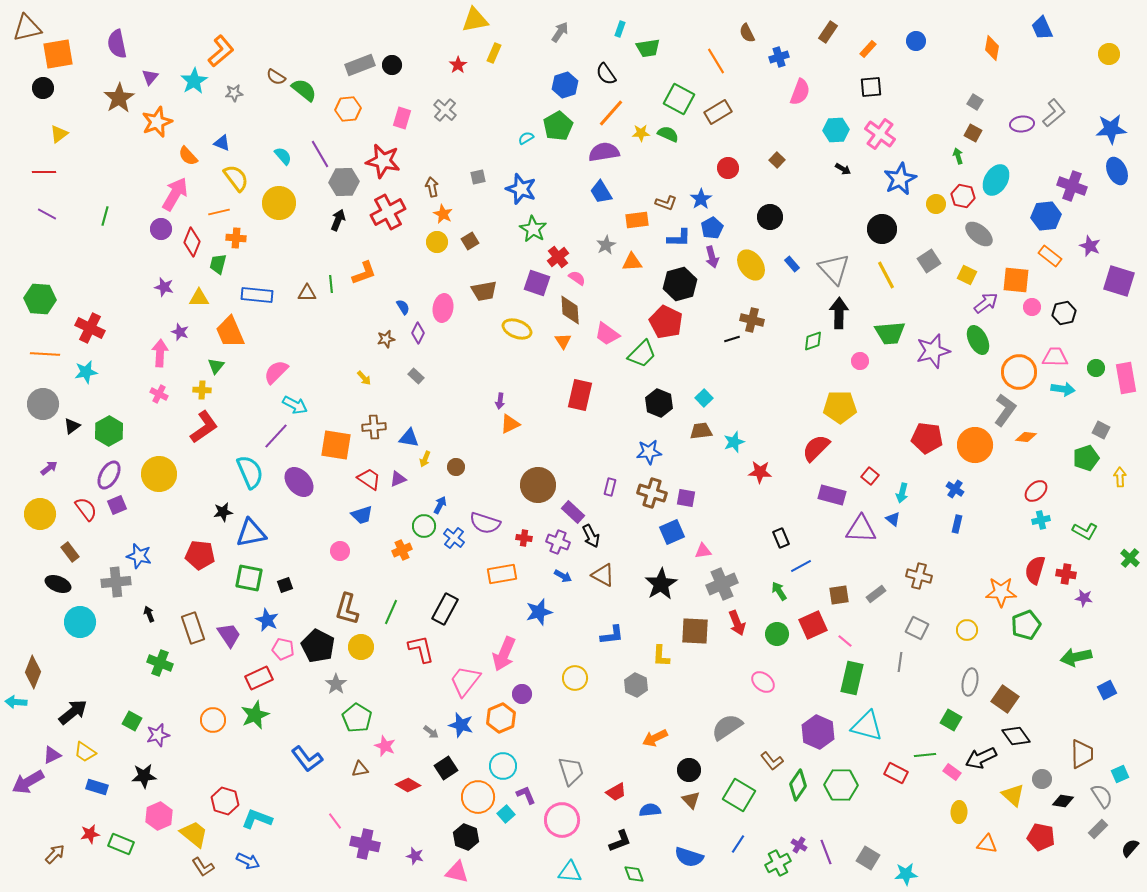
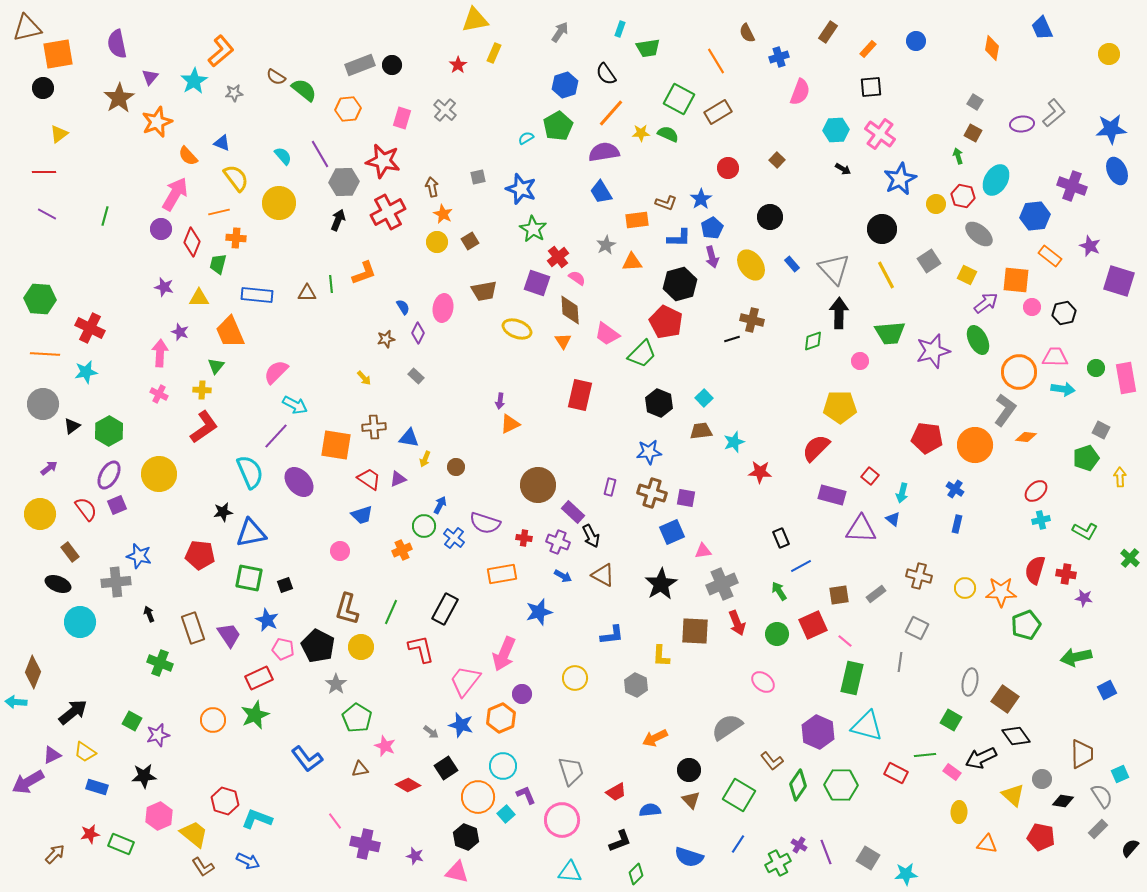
blue hexagon at (1046, 216): moved 11 px left
yellow circle at (967, 630): moved 2 px left, 42 px up
green diamond at (634, 874): moved 2 px right; rotated 65 degrees clockwise
